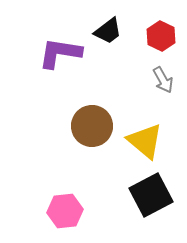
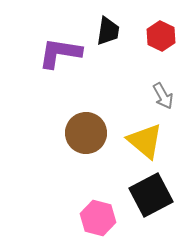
black trapezoid: rotated 44 degrees counterclockwise
gray arrow: moved 16 px down
brown circle: moved 6 px left, 7 px down
pink hexagon: moved 33 px right, 7 px down; rotated 20 degrees clockwise
